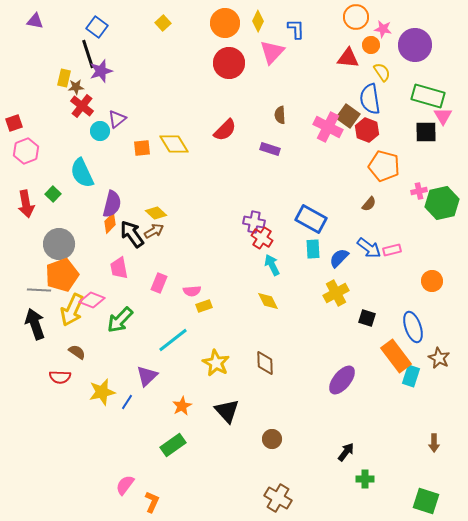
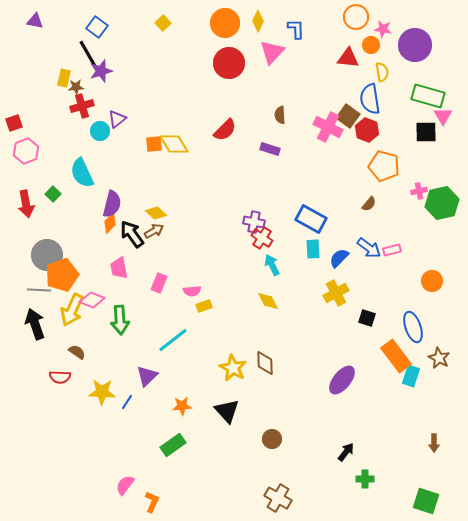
black line at (88, 54): rotated 12 degrees counterclockwise
yellow semicircle at (382, 72): rotated 24 degrees clockwise
red cross at (82, 106): rotated 35 degrees clockwise
orange square at (142, 148): moved 12 px right, 4 px up
gray circle at (59, 244): moved 12 px left, 11 px down
green arrow at (120, 320): rotated 48 degrees counterclockwise
yellow star at (216, 363): moved 17 px right, 5 px down
yellow star at (102, 392): rotated 16 degrees clockwise
orange star at (182, 406): rotated 24 degrees clockwise
